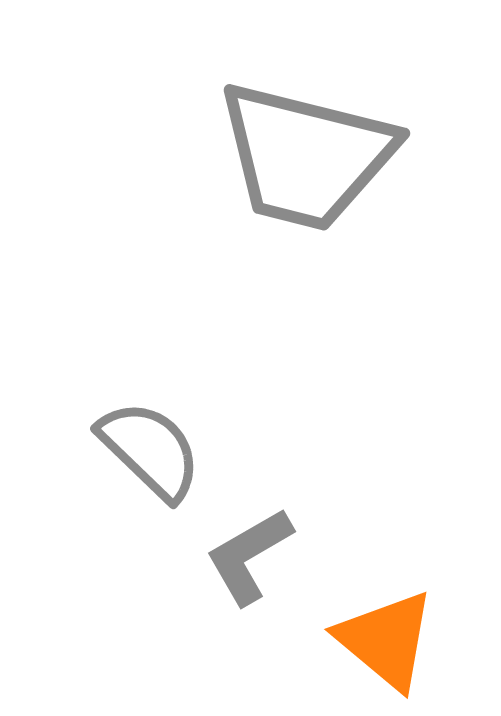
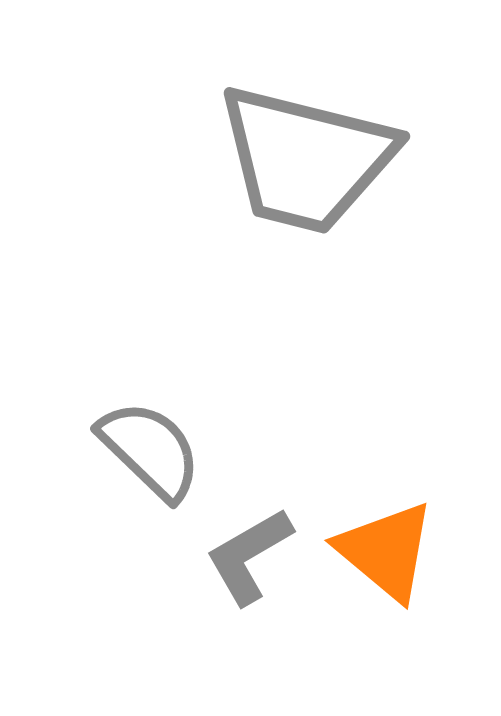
gray trapezoid: moved 3 px down
orange triangle: moved 89 px up
